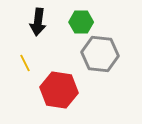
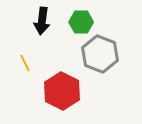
black arrow: moved 4 px right, 1 px up
gray hexagon: rotated 15 degrees clockwise
red hexagon: moved 3 px right, 1 px down; rotated 18 degrees clockwise
